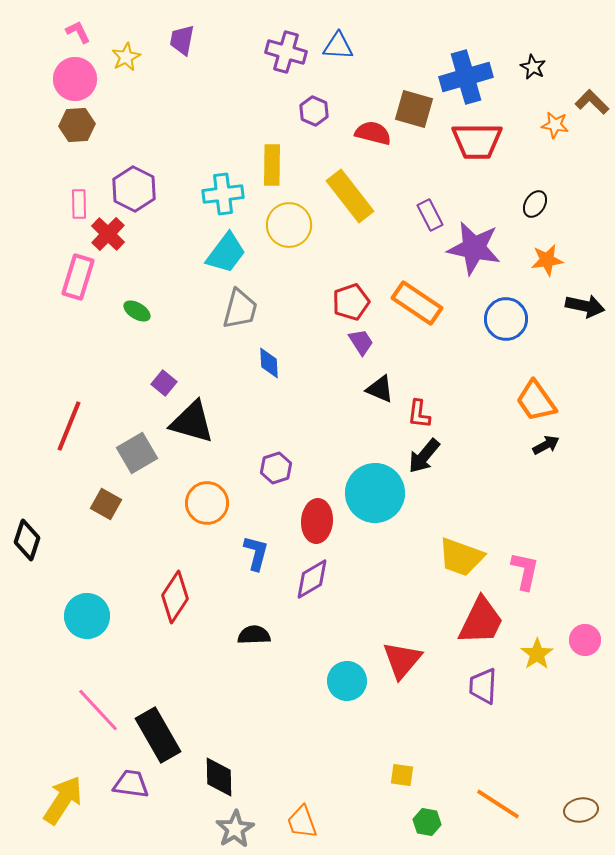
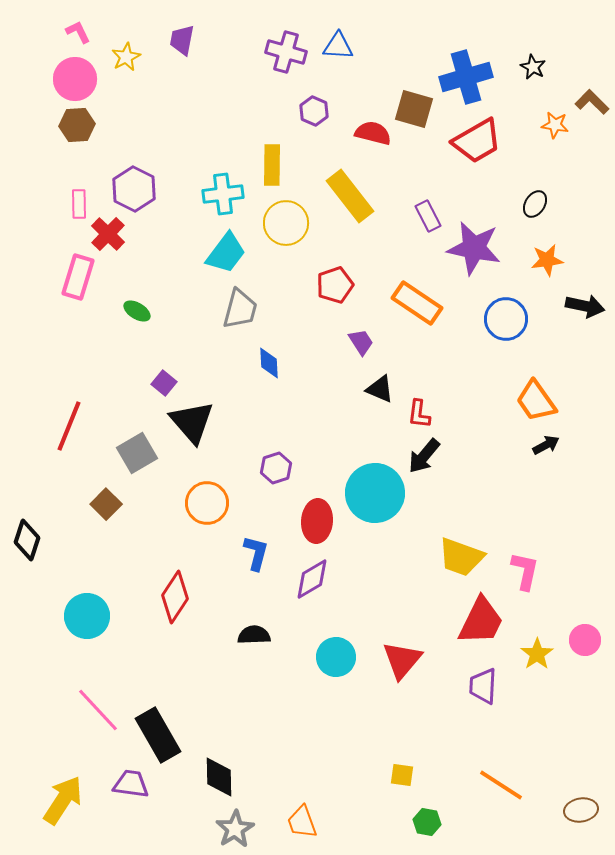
red trapezoid at (477, 141): rotated 30 degrees counterclockwise
purple rectangle at (430, 215): moved 2 px left, 1 px down
yellow circle at (289, 225): moved 3 px left, 2 px up
red pentagon at (351, 302): moved 16 px left, 17 px up
black triangle at (192, 422): rotated 33 degrees clockwise
brown square at (106, 504): rotated 16 degrees clockwise
cyan circle at (347, 681): moved 11 px left, 24 px up
orange line at (498, 804): moved 3 px right, 19 px up
